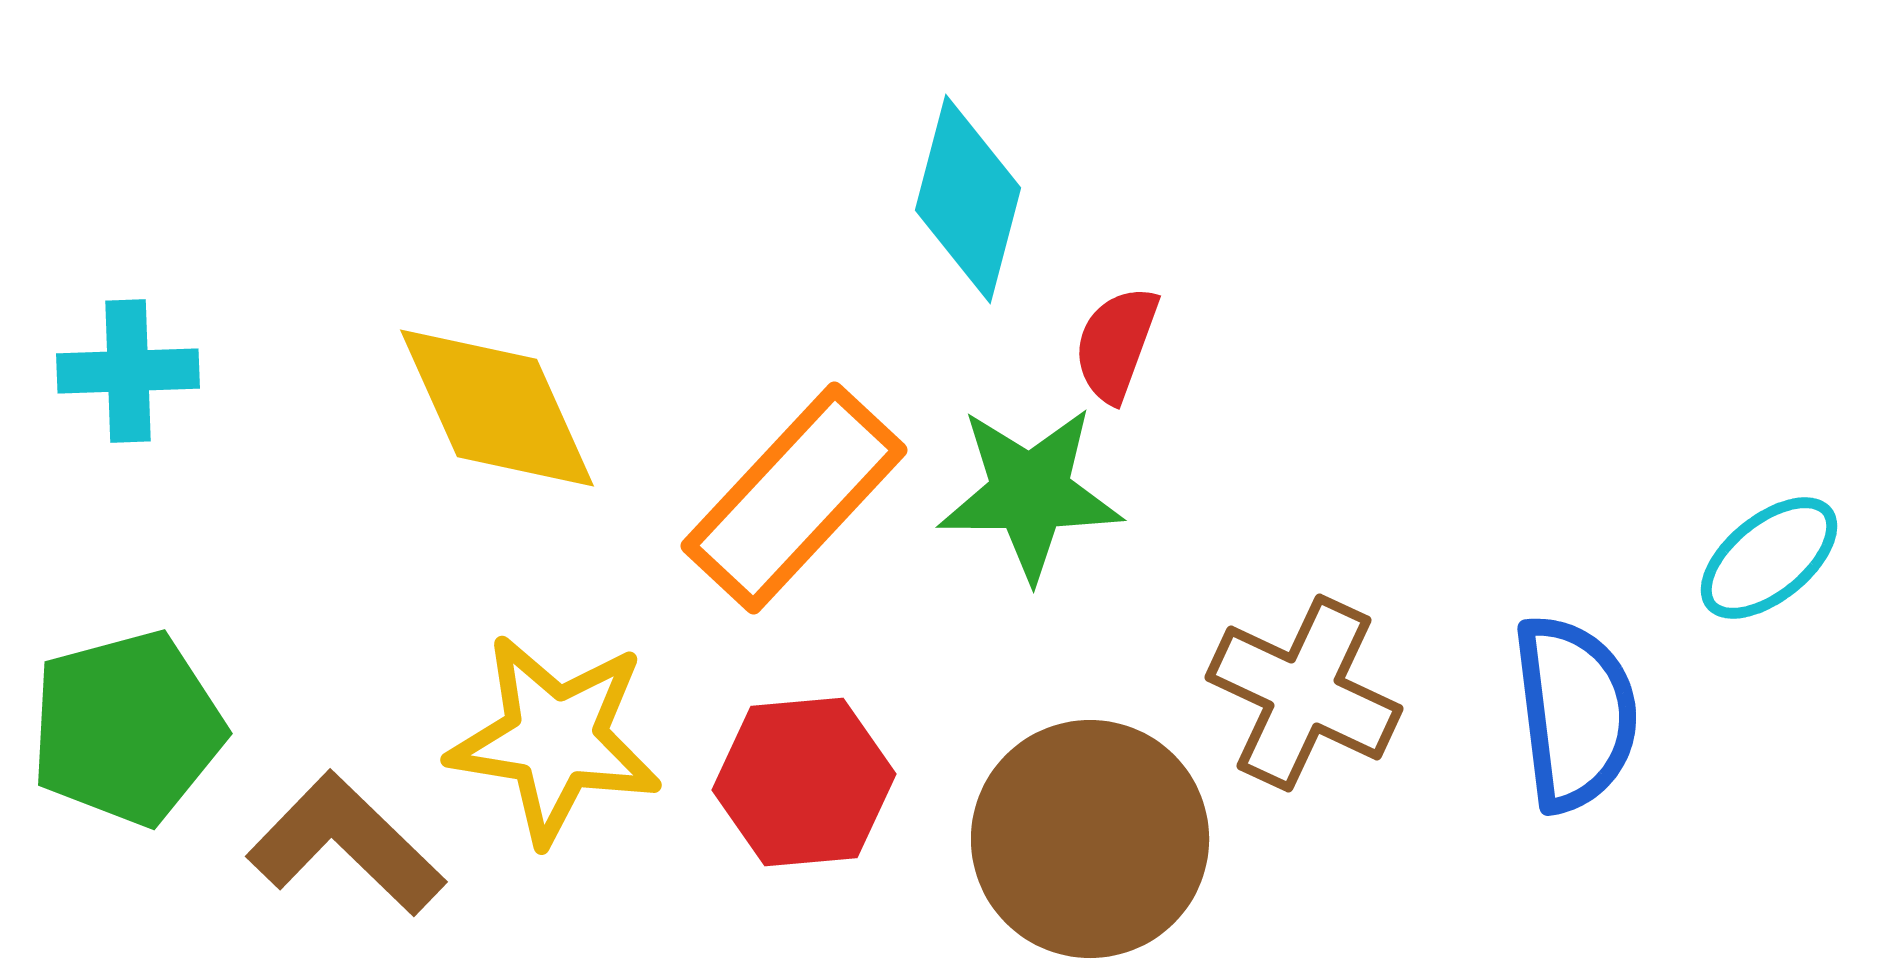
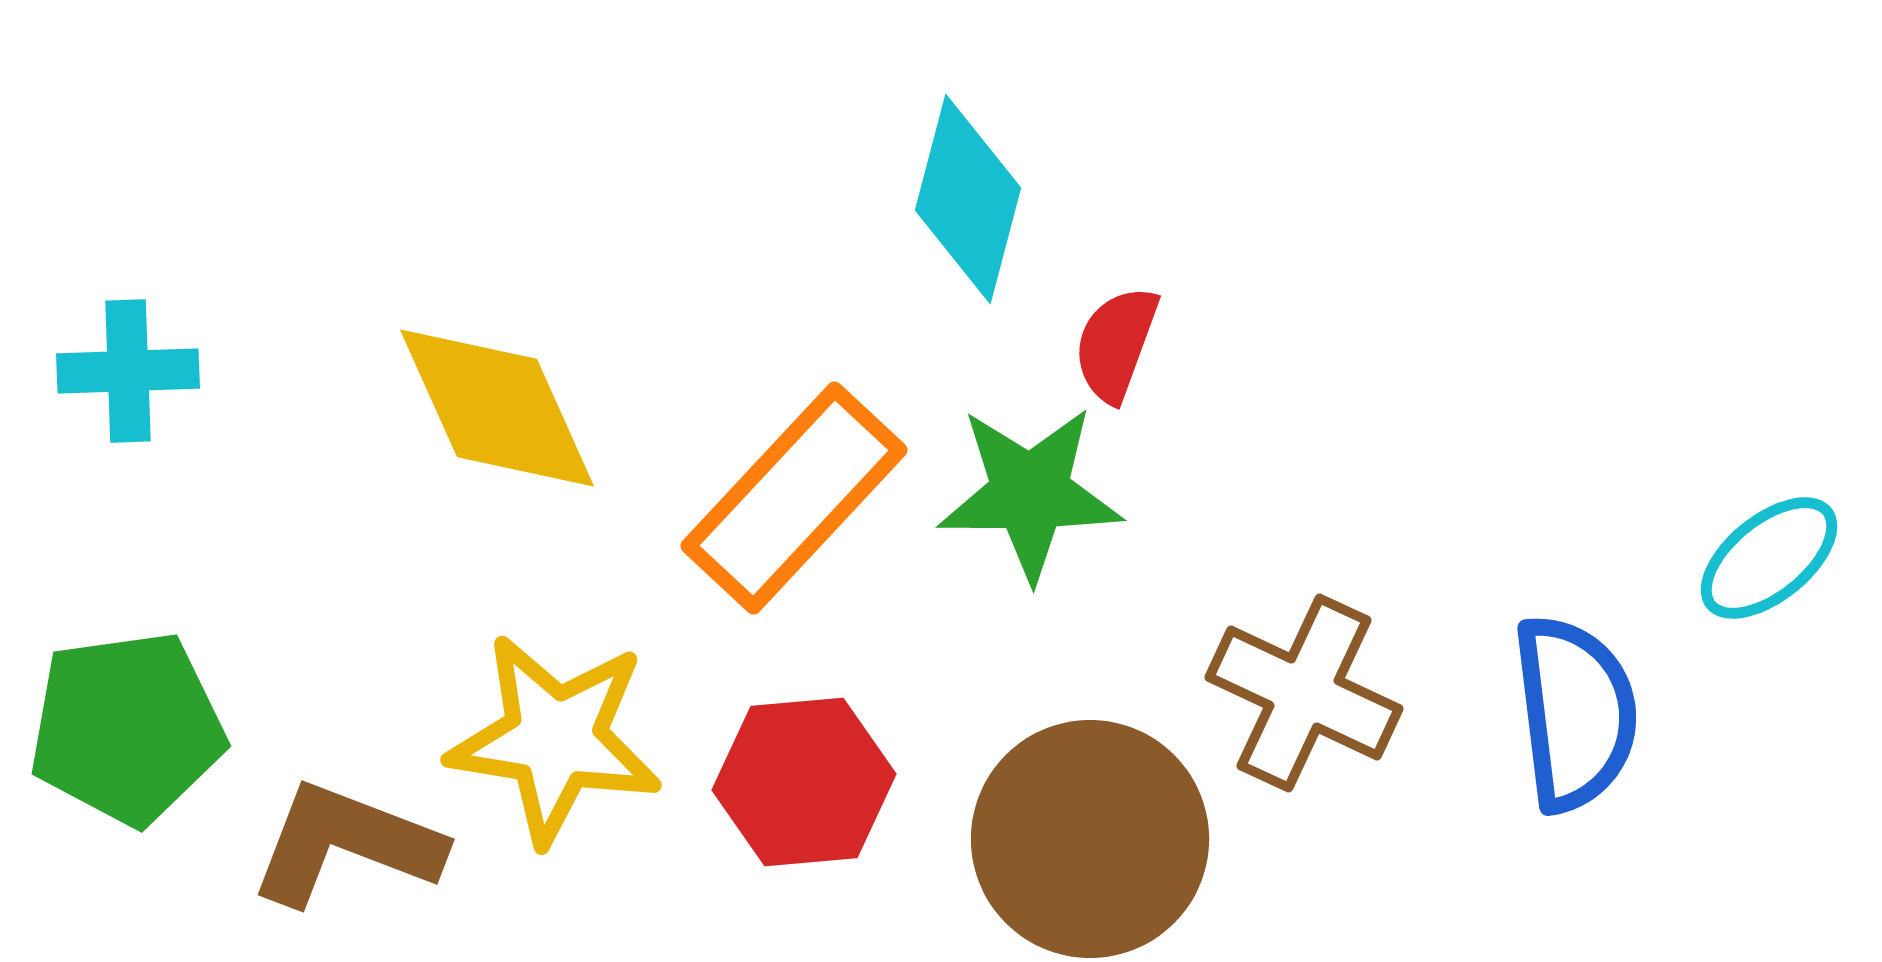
green pentagon: rotated 7 degrees clockwise
brown L-shape: rotated 23 degrees counterclockwise
